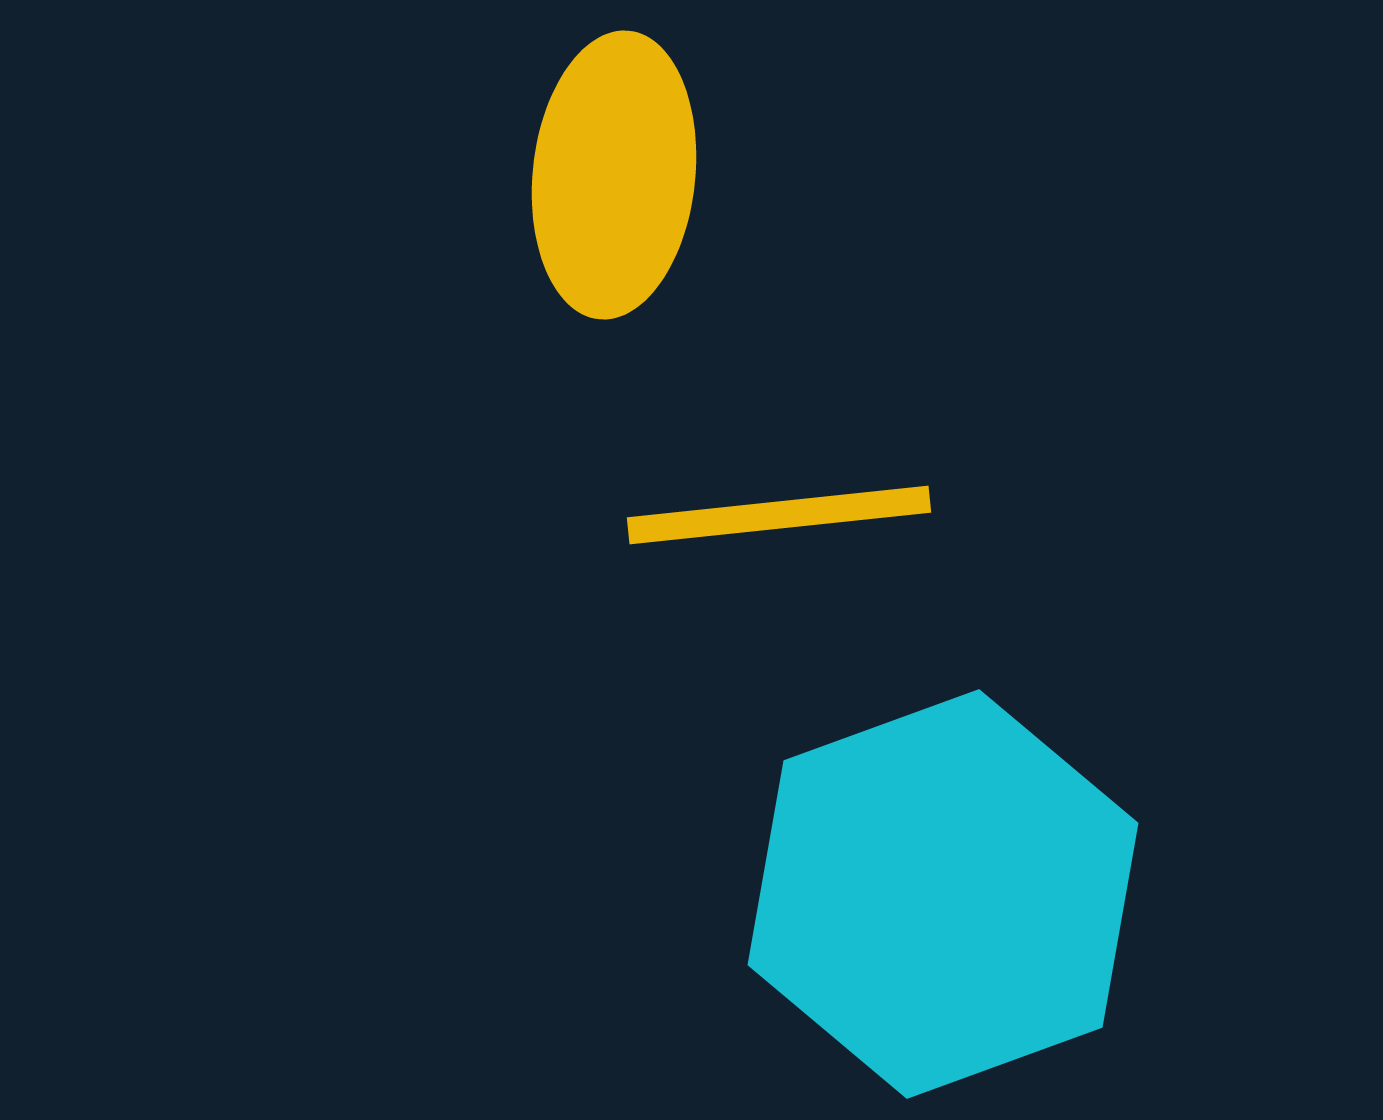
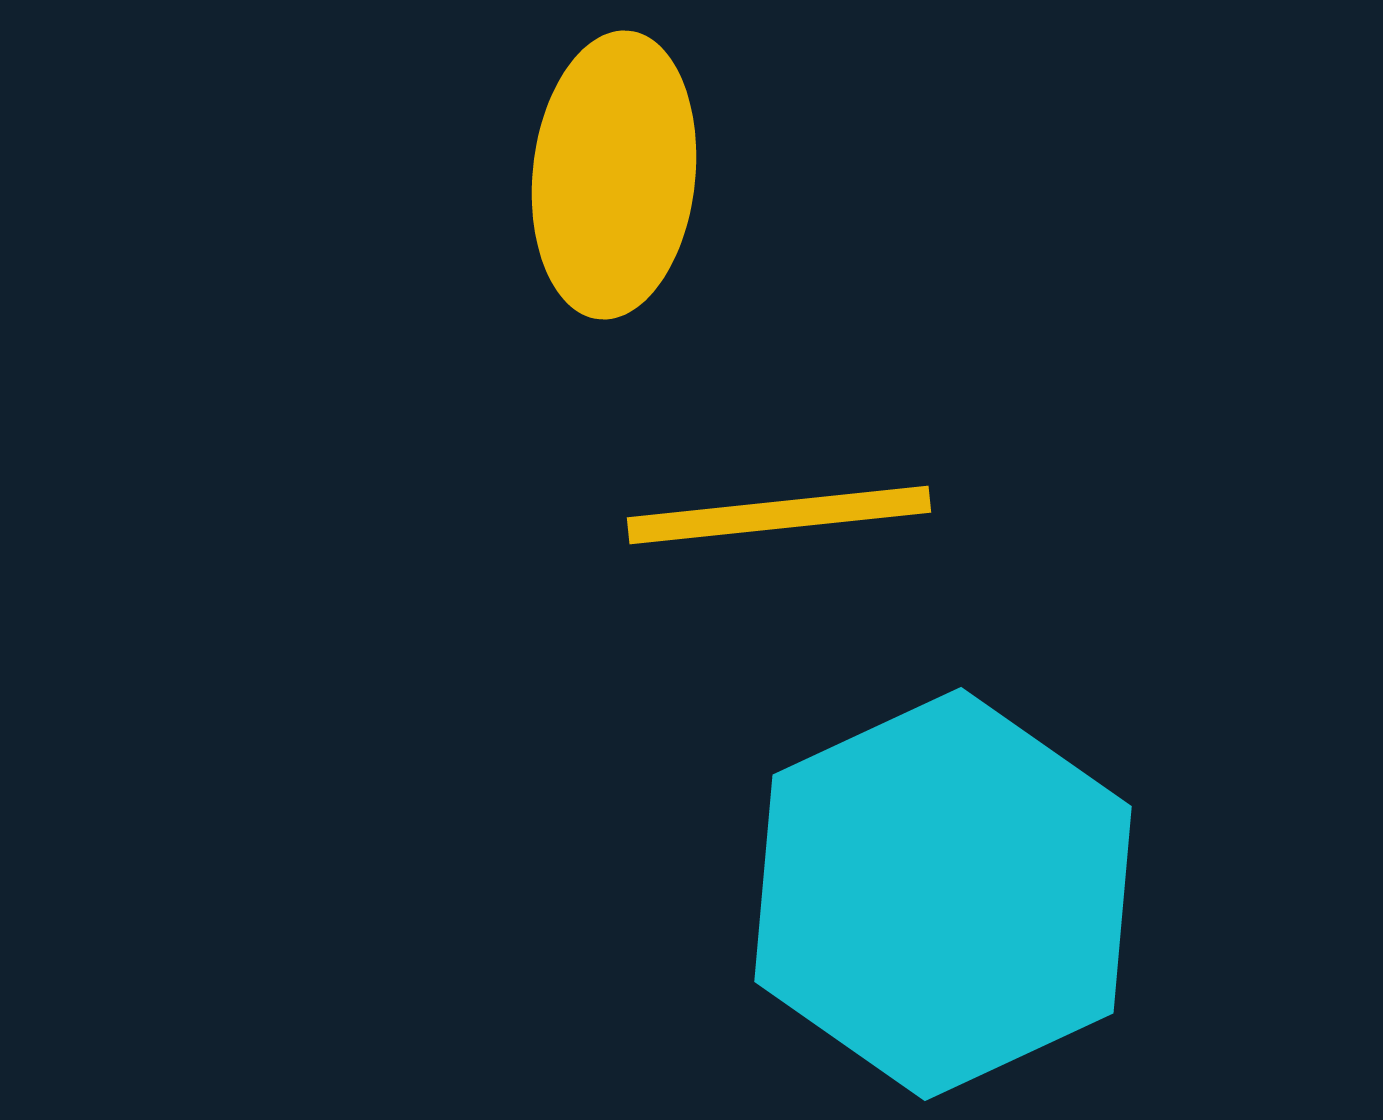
cyan hexagon: rotated 5 degrees counterclockwise
